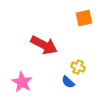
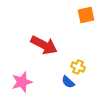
orange square: moved 2 px right, 3 px up
pink star: rotated 25 degrees clockwise
